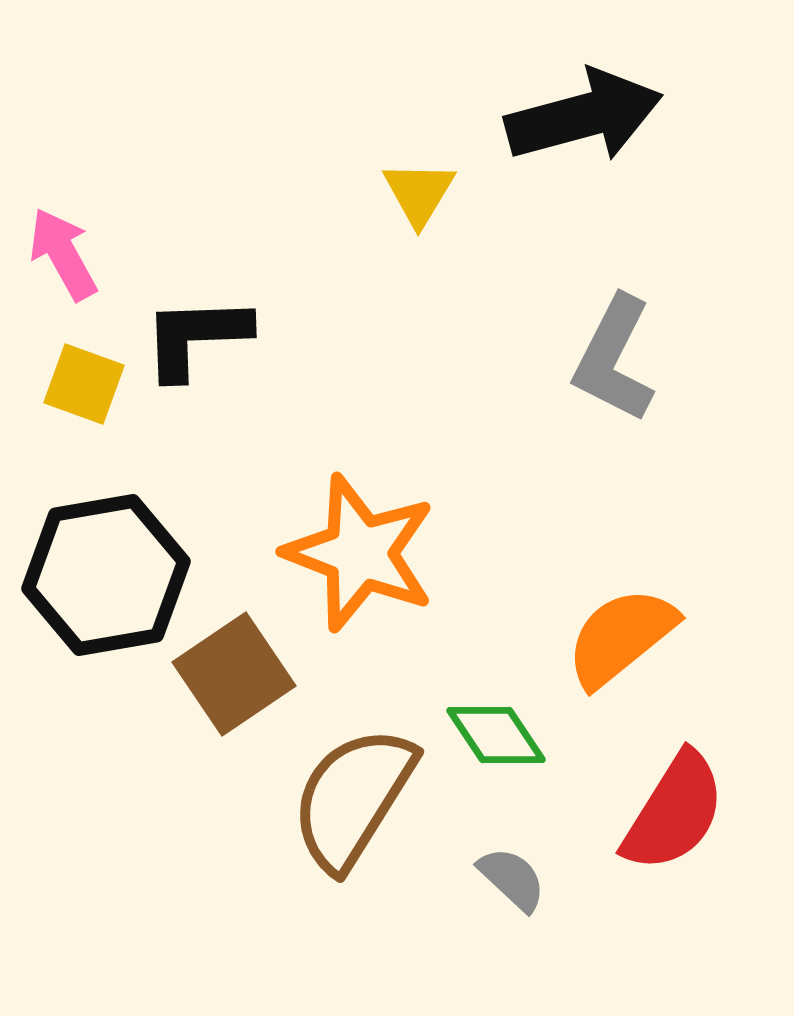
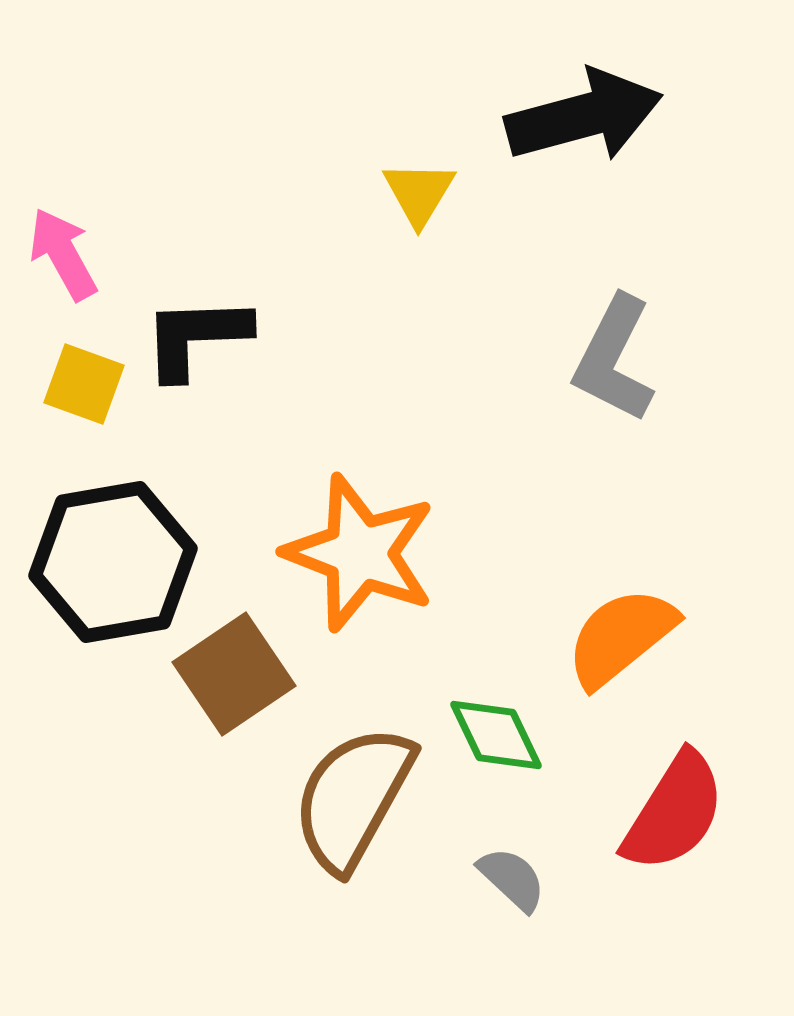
black hexagon: moved 7 px right, 13 px up
green diamond: rotated 8 degrees clockwise
brown semicircle: rotated 3 degrees counterclockwise
